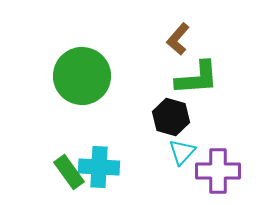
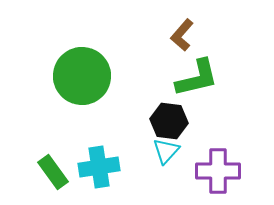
brown L-shape: moved 4 px right, 4 px up
green L-shape: rotated 9 degrees counterclockwise
black hexagon: moved 2 px left, 4 px down; rotated 9 degrees counterclockwise
cyan triangle: moved 16 px left, 1 px up
cyan cross: rotated 12 degrees counterclockwise
green rectangle: moved 16 px left
